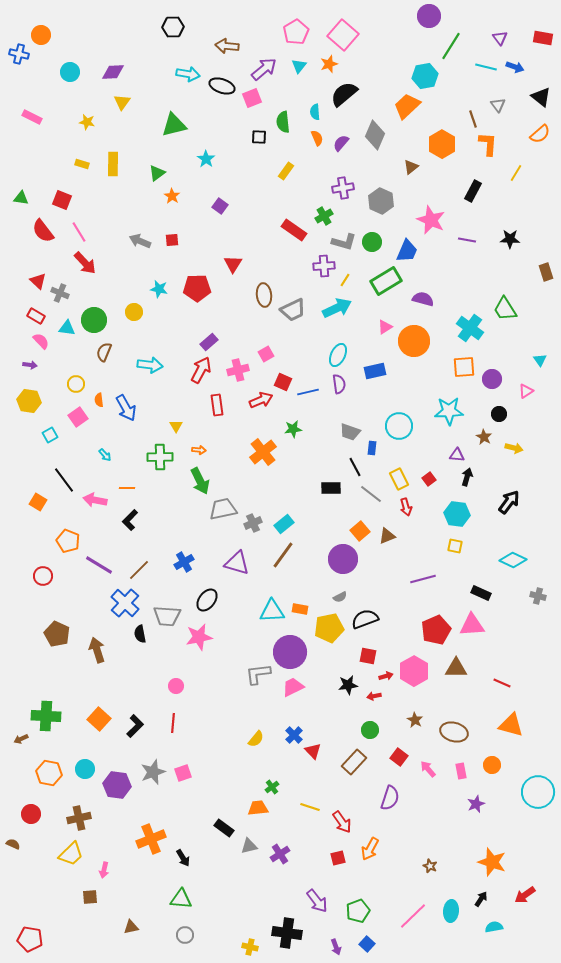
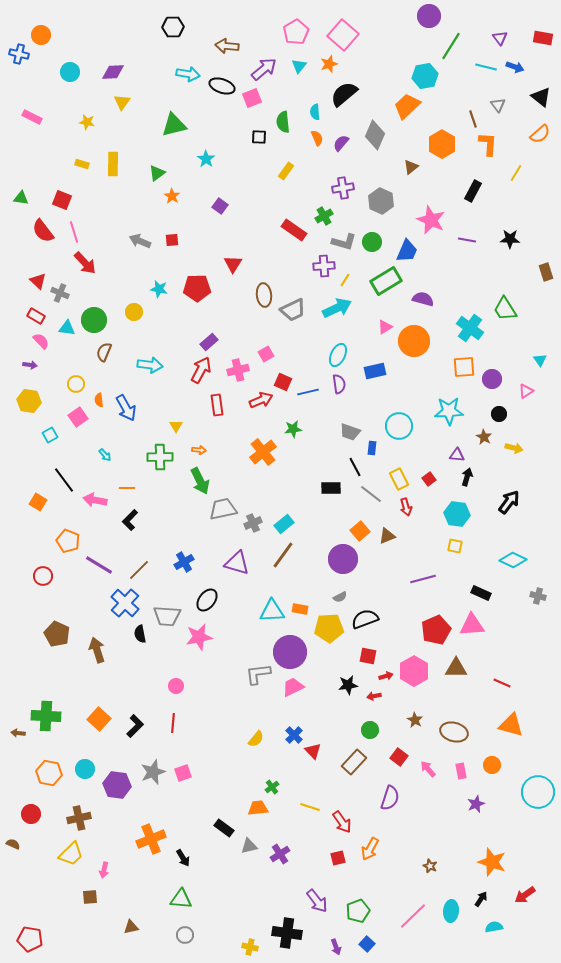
pink line at (79, 232): moved 5 px left; rotated 15 degrees clockwise
yellow pentagon at (329, 628): rotated 8 degrees clockwise
brown arrow at (21, 739): moved 3 px left, 6 px up; rotated 32 degrees clockwise
